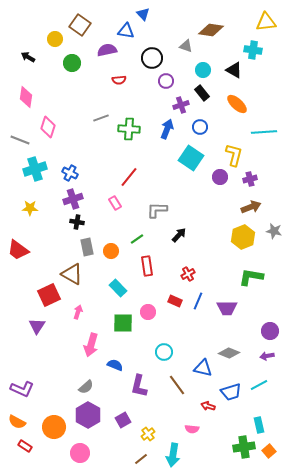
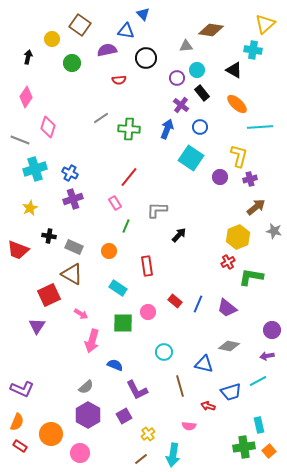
yellow triangle at (266, 22): moved 1 px left, 2 px down; rotated 35 degrees counterclockwise
yellow circle at (55, 39): moved 3 px left
gray triangle at (186, 46): rotated 24 degrees counterclockwise
black arrow at (28, 57): rotated 72 degrees clockwise
black circle at (152, 58): moved 6 px left
cyan circle at (203, 70): moved 6 px left
purple circle at (166, 81): moved 11 px right, 3 px up
pink diamond at (26, 97): rotated 25 degrees clockwise
purple cross at (181, 105): rotated 35 degrees counterclockwise
gray line at (101, 118): rotated 14 degrees counterclockwise
cyan line at (264, 132): moved 4 px left, 5 px up
yellow L-shape at (234, 155): moved 5 px right, 1 px down
brown arrow at (251, 207): moved 5 px right; rotated 18 degrees counterclockwise
yellow star at (30, 208): rotated 28 degrees counterclockwise
black cross at (77, 222): moved 28 px left, 14 px down
yellow hexagon at (243, 237): moved 5 px left
green line at (137, 239): moved 11 px left, 13 px up; rotated 32 degrees counterclockwise
gray rectangle at (87, 247): moved 13 px left; rotated 54 degrees counterclockwise
red trapezoid at (18, 250): rotated 15 degrees counterclockwise
orange circle at (111, 251): moved 2 px left
red cross at (188, 274): moved 40 px right, 12 px up
cyan rectangle at (118, 288): rotated 12 degrees counterclockwise
red rectangle at (175, 301): rotated 16 degrees clockwise
blue line at (198, 301): moved 3 px down
purple trapezoid at (227, 308): rotated 40 degrees clockwise
pink arrow at (78, 312): moved 3 px right, 2 px down; rotated 104 degrees clockwise
purple circle at (270, 331): moved 2 px right, 1 px up
pink arrow at (91, 345): moved 1 px right, 4 px up
gray diamond at (229, 353): moved 7 px up; rotated 10 degrees counterclockwise
blue triangle at (203, 368): moved 1 px right, 4 px up
brown line at (177, 385): moved 3 px right, 1 px down; rotated 20 degrees clockwise
cyan line at (259, 385): moved 1 px left, 4 px up
purple L-shape at (139, 386): moved 2 px left, 4 px down; rotated 40 degrees counterclockwise
purple square at (123, 420): moved 1 px right, 4 px up
orange semicircle at (17, 422): rotated 96 degrees counterclockwise
orange circle at (54, 427): moved 3 px left, 7 px down
pink semicircle at (192, 429): moved 3 px left, 3 px up
red rectangle at (25, 446): moved 5 px left
